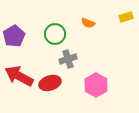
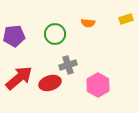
yellow rectangle: moved 2 px down
orange semicircle: rotated 16 degrees counterclockwise
purple pentagon: rotated 25 degrees clockwise
gray cross: moved 6 px down
red arrow: moved 2 px down; rotated 112 degrees clockwise
pink hexagon: moved 2 px right
